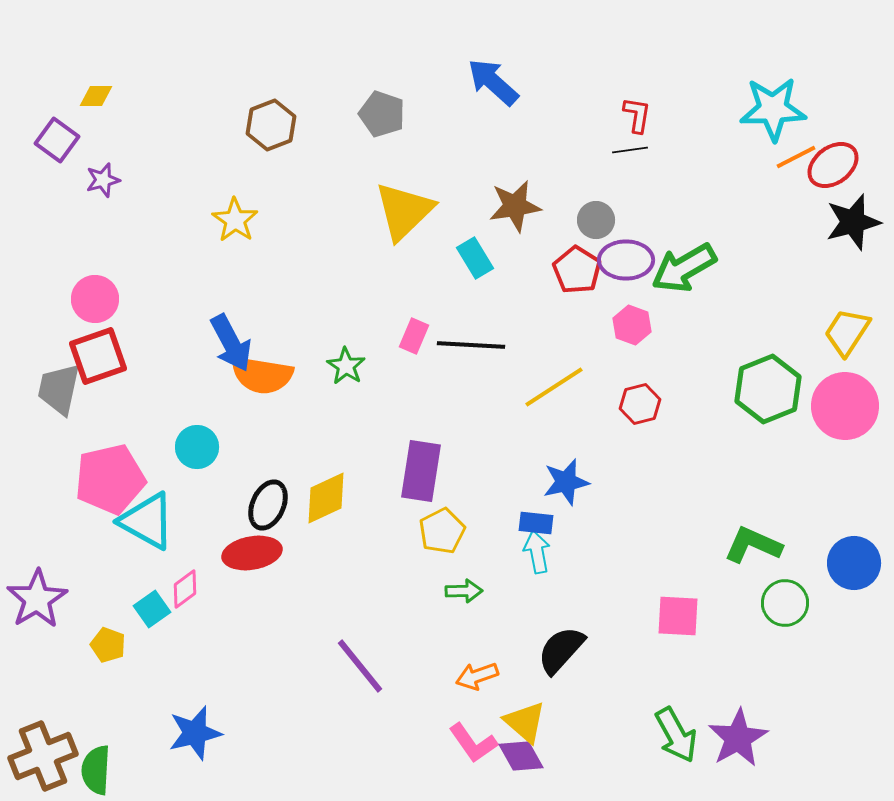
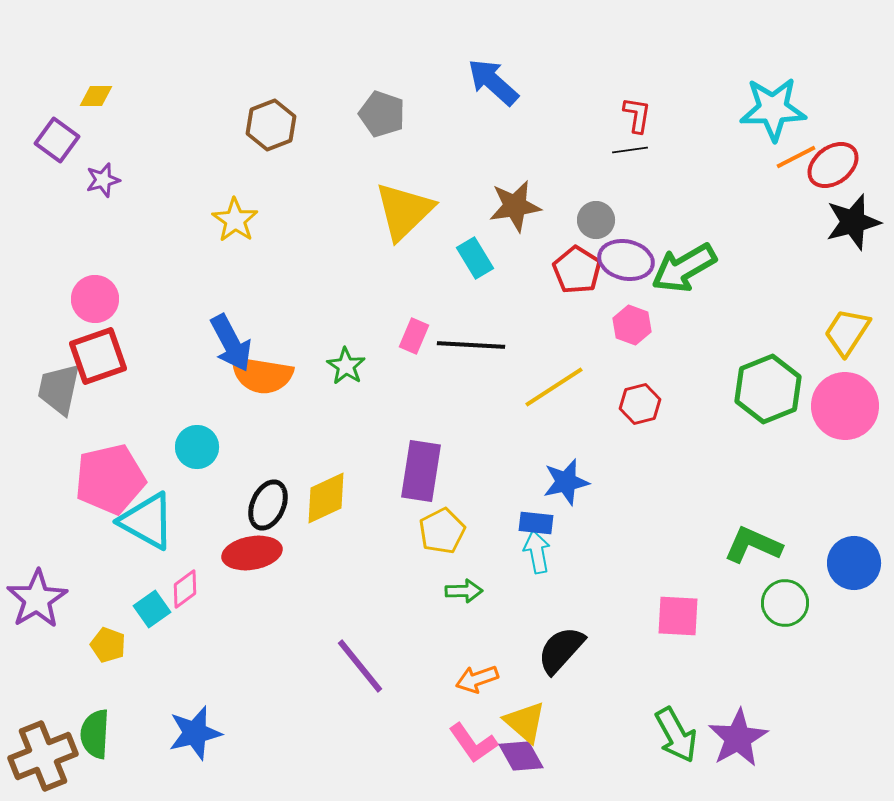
purple ellipse at (626, 260): rotated 12 degrees clockwise
orange arrow at (477, 676): moved 3 px down
green semicircle at (96, 770): moved 1 px left, 36 px up
